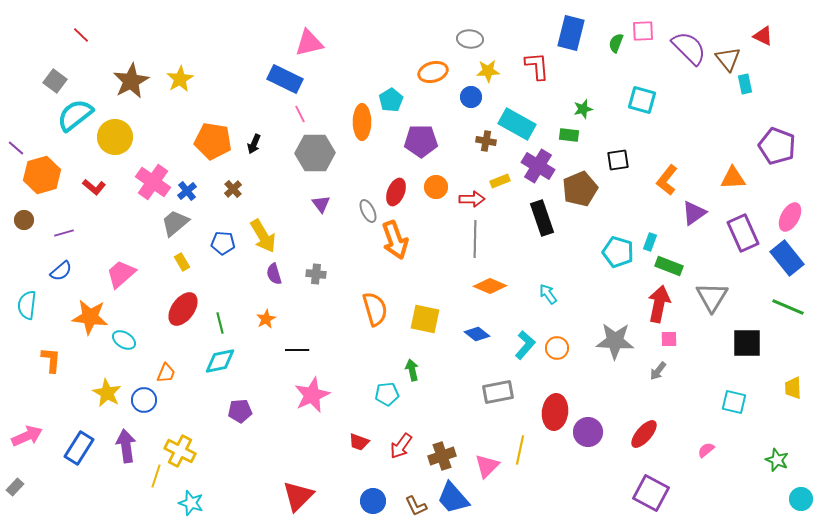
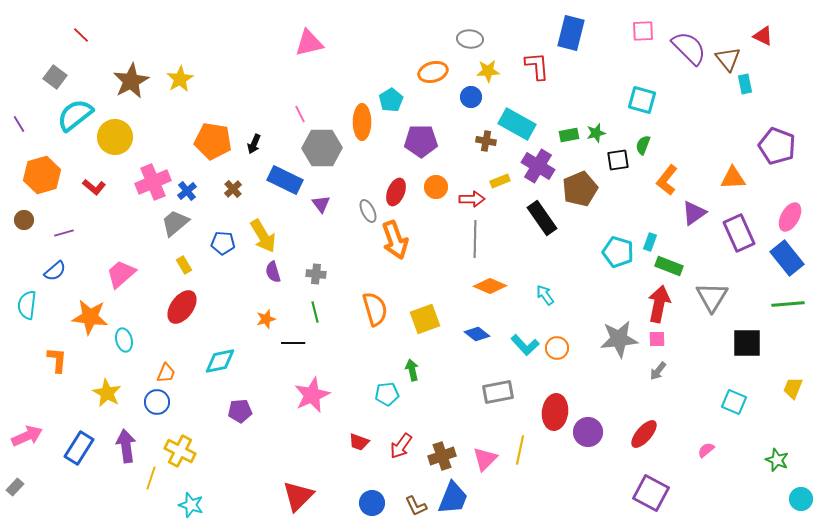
green semicircle at (616, 43): moved 27 px right, 102 px down
blue rectangle at (285, 79): moved 101 px down
gray square at (55, 81): moved 4 px up
green star at (583, 109): moved 13 px right, 24 px down
green rectangle at (569, 135): rotated 18 degrees counterclockwise
purple line at (16, 148): moved 3 px right, 24 px up; rotated 18 degrees clockwise
gray hexagon at (315, 153): moved 7 px right, 5 px up
pink cross at (153, 182): rotated 32 degrees clockwise
black rectangle at (542, 218): rotated 16 degrees counterclockwise
purple rectangle at (743, 233): moved 4 px left
yellow rectangle at (182, 262): moved 2 px right, 3 px down
blue semicircle at (61, 271): moved 6 px left
purple semicircle at (274, 274): moved 1 px left, 2 px up
cyan arrow at (548, 294): moved 3 px left, 1 px down
green line at (788, 307): moved 3 px up; rotated 28 degrees counterclockwise
red ellipse at (183, 309): moved 1 px left, 2 px up
orange star at (266, 319): rotated 12 degrees clockwise
yellow square at (425, 319): rotated 32 degrees counterclockwise
green line at (220, 323): moved 95 px right, 11 px up
pink square at (669, 339): moved 12 px left
cyan ellipse at (124, 340): rotated 45 degrees clockwise
gray star at (615, 341): moved 4 px right, 2 px up; rotated 9 degrees counterclockwise
cyan L-shape at (525, 345): rotated 96 degrees clockwise
black line at (297, 350): moved 4 px left, 7 px up
orange L-shape at (51, 360): moved 6 px right
yellow trapezoid at (793, 388): rotated 25 degrees clockwise
blue circle at (144, 400): moved 13 px right, 2 px down
cyan square at (734, 402): rotated 10 degrees clockwise
pink triangle at (487, 466): moved 2 px left, 7 px up
yellow line at (156, 476): moved 5 px left, 2 px down
blue trapezoid at (453, 498): rotated 117 degrees counterclockwise
blue circle at (373, 501): moved 1 px left, 2 px down
cyan star at (191, 503): moved 2 px down
